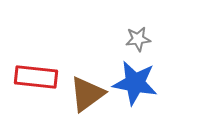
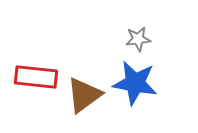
brown triangle: moved 3 px left, 1 px down
